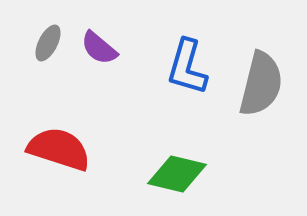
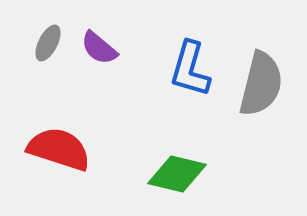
blue L-shape: moved 3 px right, 2 px down
